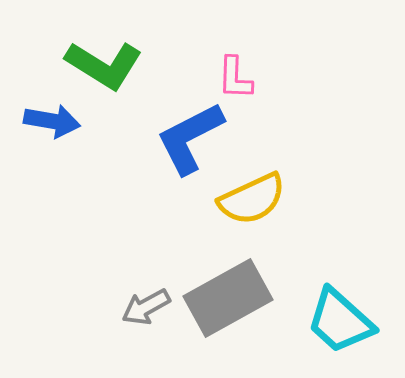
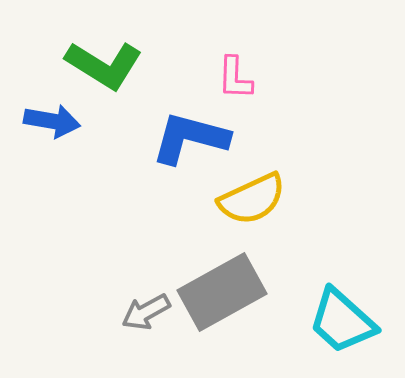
blue L-shape: rotated 42 degrees clockwise
gray rectangle: moved 6 px left, 6 px up
gray arrow: moved 5 px down
cyan trapezoid: moved 2 px right
